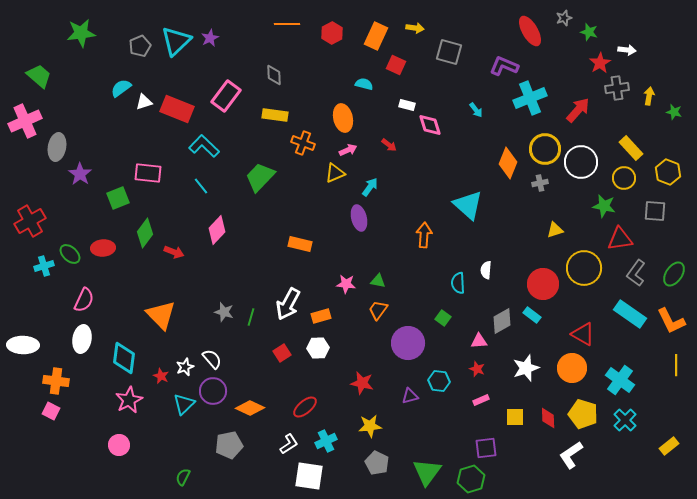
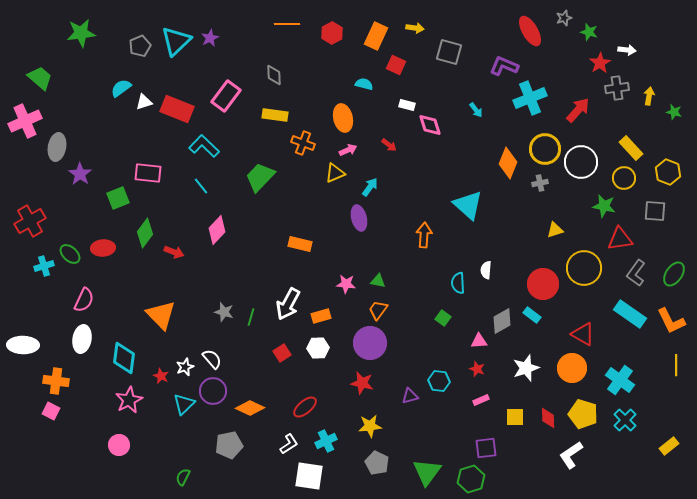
green trapezoid at (39, 76): moved 1 px right, 2 px down
purple circle at (408, 343): moved 38 px left
